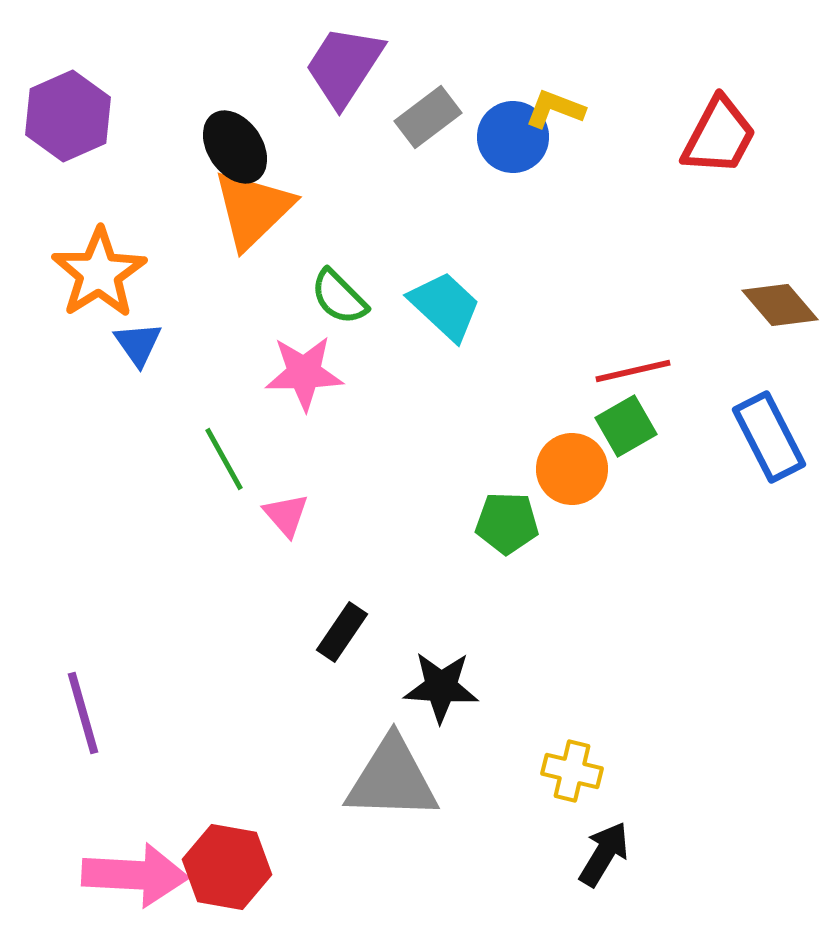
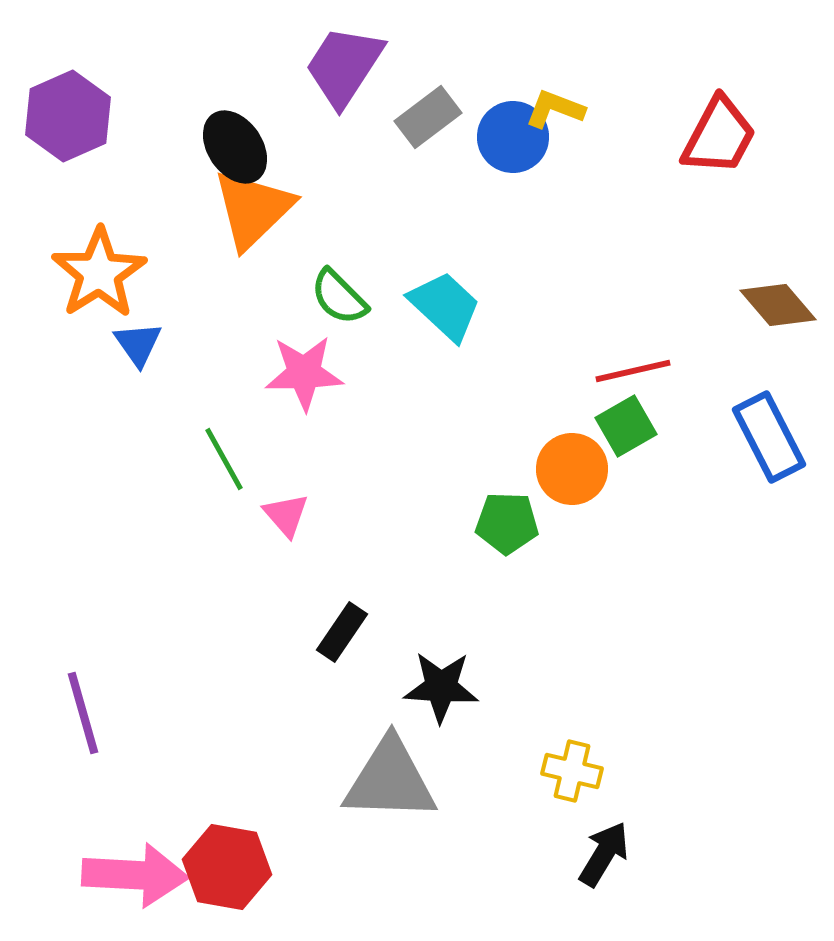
brown diamond: moved 2 px left
gray triangle: moved 2 px left, 1 px down
